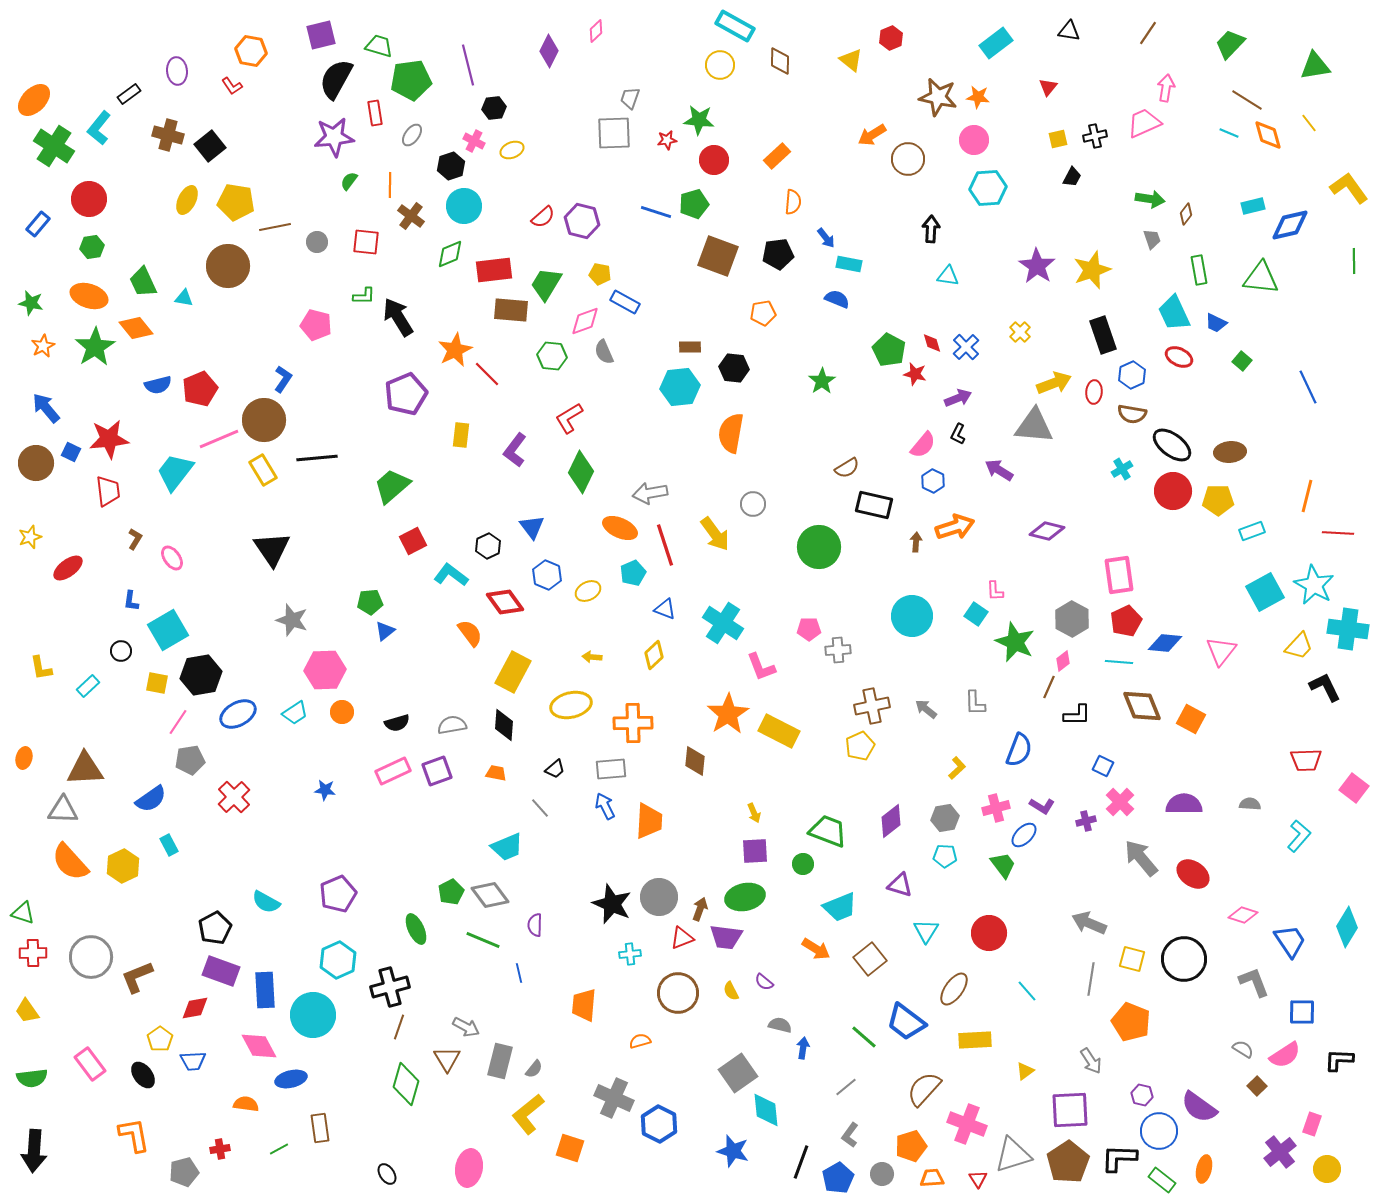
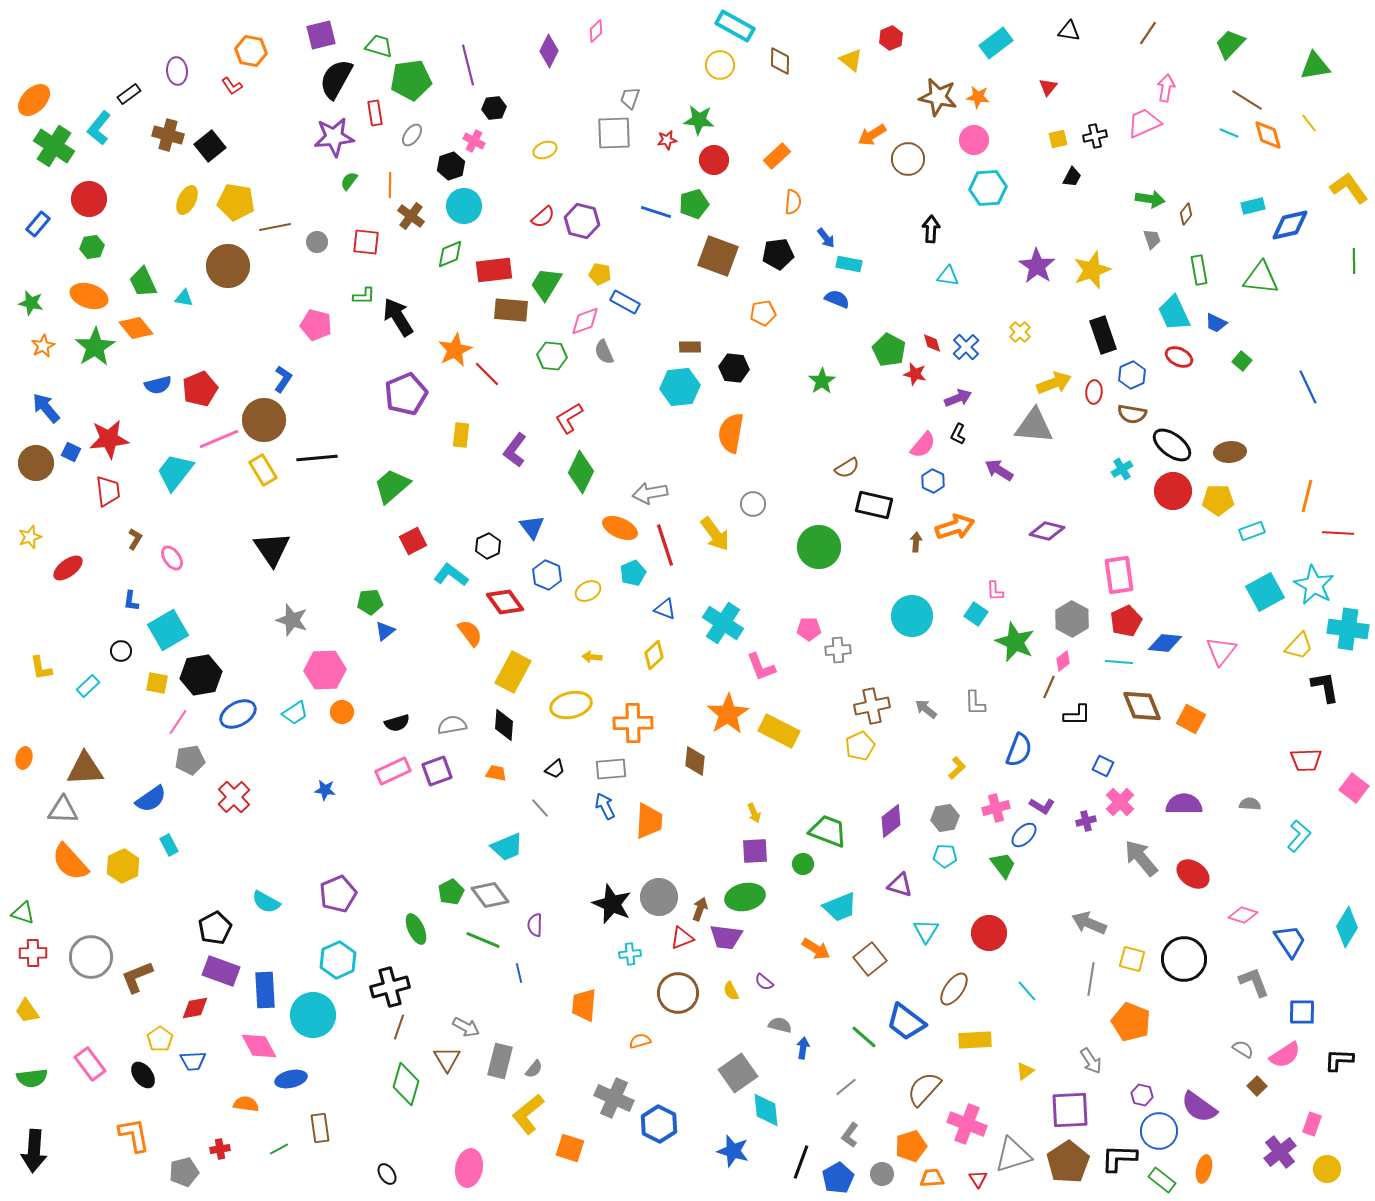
yellow ellipse at (512, 150): moved 33 px right
black L-shape at (1325, 687): rotated 16 degrees clockwise
